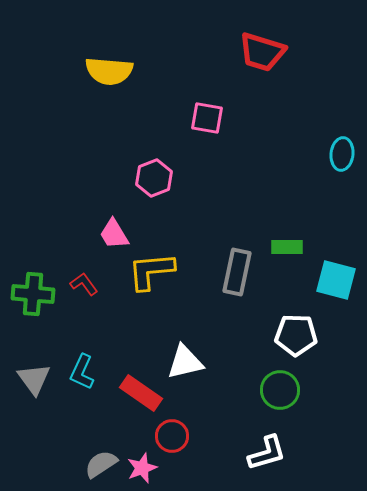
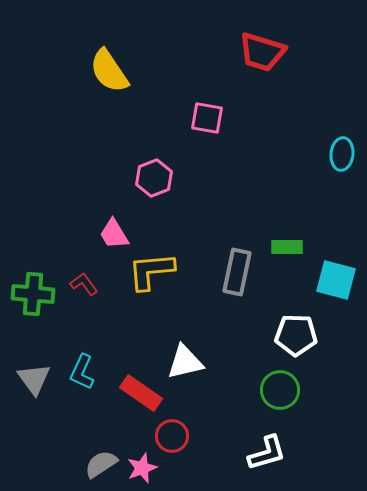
yellow semicircle: rotated 51 degrees clockwise
